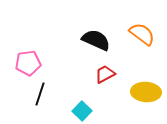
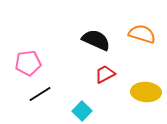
orange semicircle: rotated 20 degrees counterclockwise
black line: rotated 40 degrees clockwise
